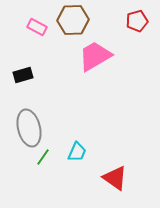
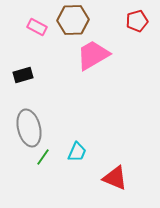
pink trapezoid: moved 2 px left, 1 px up
red triangle: rotated 12 degrees counterclockwise
